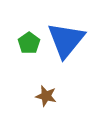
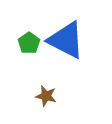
blue triangle: rotated 42 degrees counterclockwise
